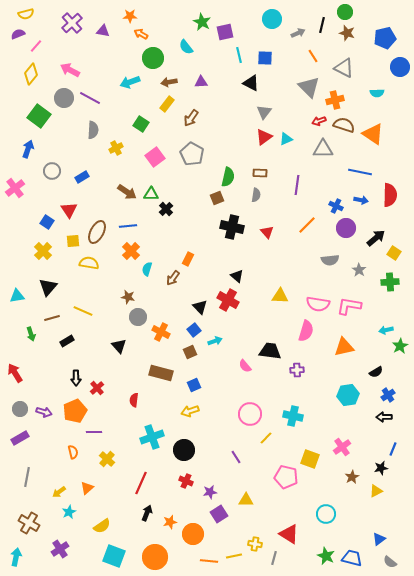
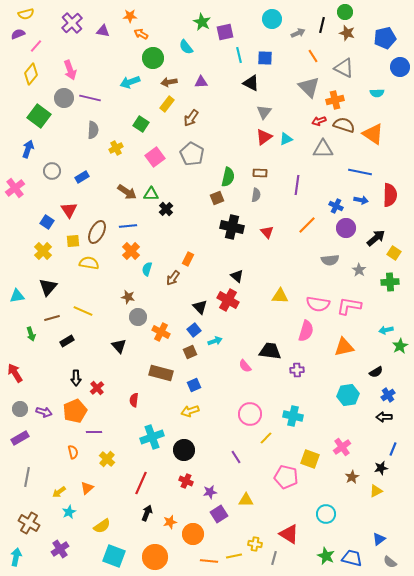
pink arrow at (70, 70): rotated 138 degrees counterclockwise
purple line at (90, 98): rotated 15 degrees counterclockwise
